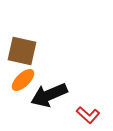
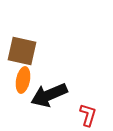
orange ellipse: rotated 35 degrees counterclockwise
red L-shape: rotated 115 degrees counterclockwise
